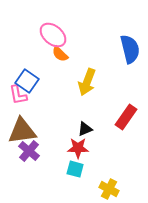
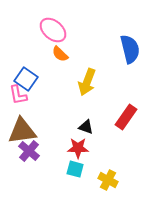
pink ellipse: moved 5 px up
blue square: moved 1 px left, 2 px up
black triangle: moved 1 px right, 2 px up; rotated 42 degrees clockwise
yellow cross: moved 1 px left, 9 px up
